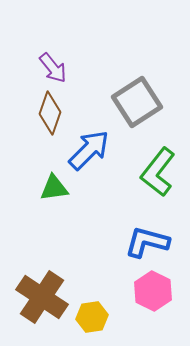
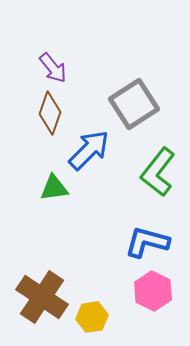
gray square: moved 3 px left, 2 px down
